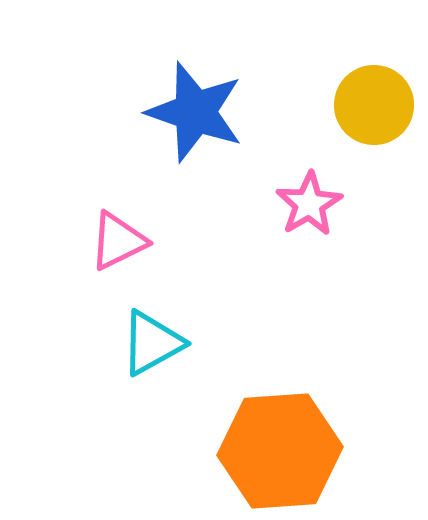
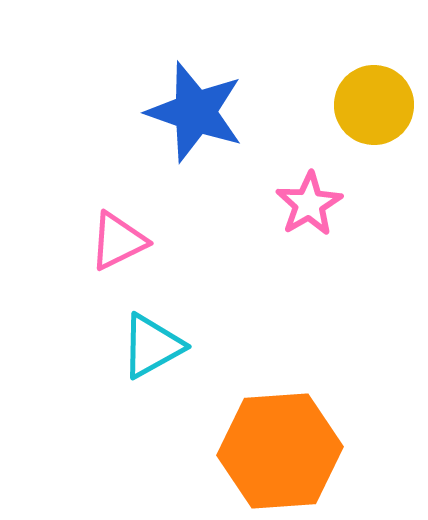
cyan triangle: moved 3 px down
